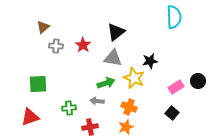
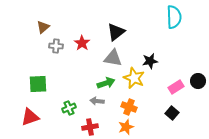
red star: moved 1 px left, 2 px up
green cross: rotated 16 degrees counterclockwise
